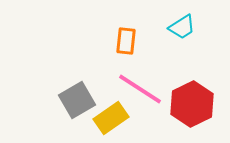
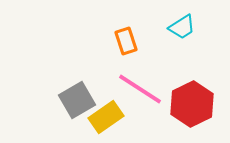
orange rectangle: rotated 24 degrees counterclockwise
yellow rectangle: moved 5 px left, 1 px up
